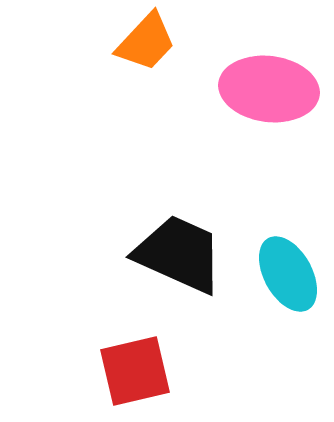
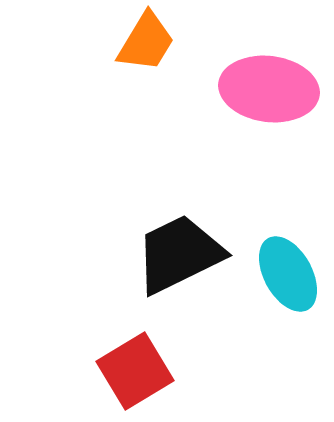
orange trapezoid: rotated 12 degrees counterclockwise
black trapezoid: rotated 50 degrees counterclockwise
red square: rotated 18 degrees counterclockwise
